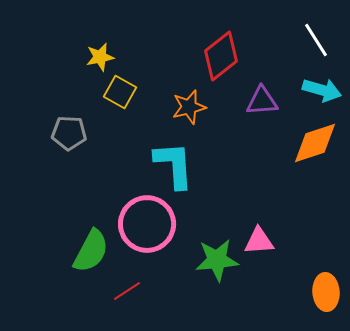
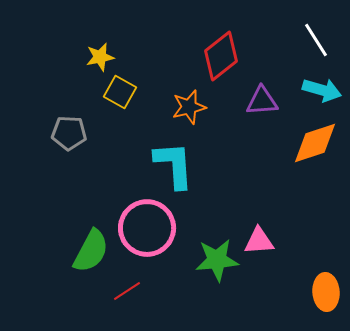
pink circle: moved 4 px down
